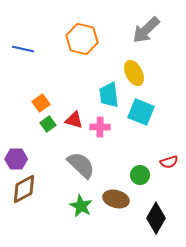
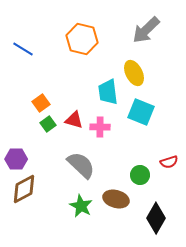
blue line: rotated 20 degrees clockwise
cyan trapezoid: moved 1 px left, 3 px up
